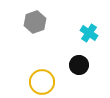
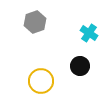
black circle: moved 1 px right, 1 px down
yellow circle: moved 1 px left, 1 px up
